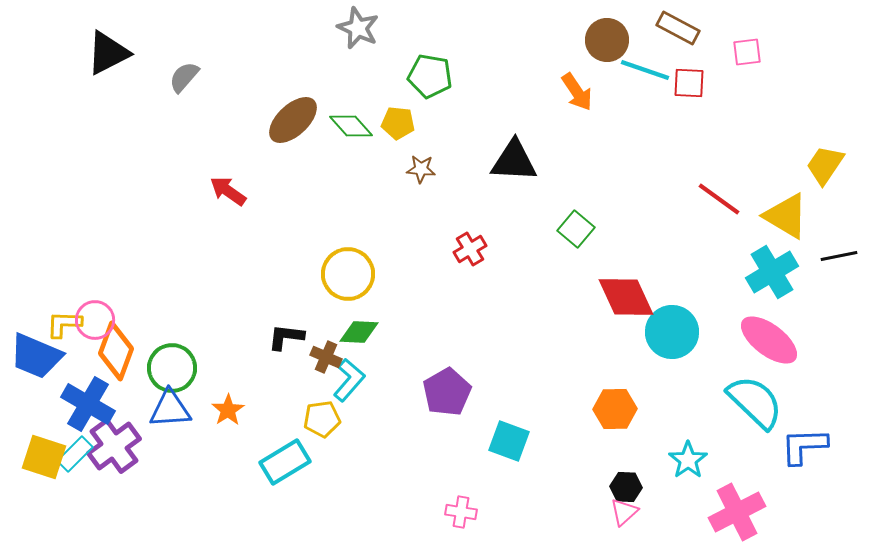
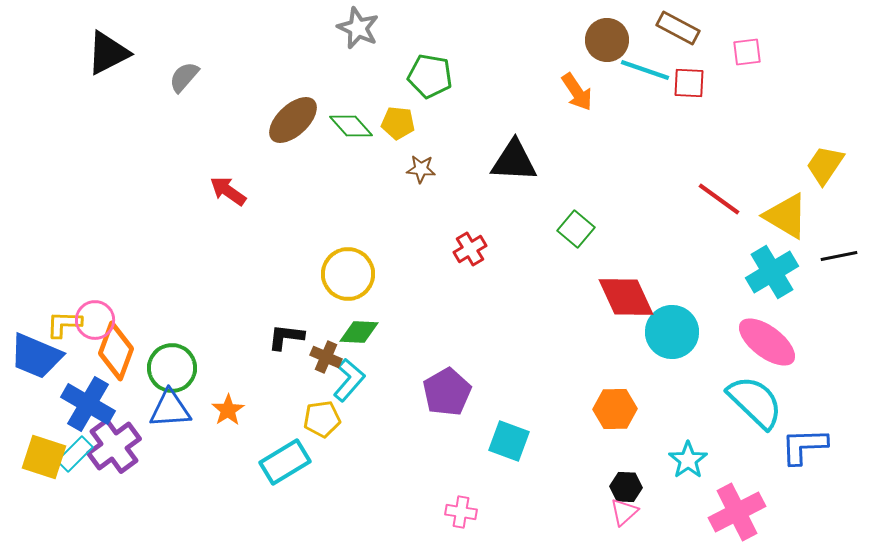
pink ellipse at (769, 340): moved 2 px left, 2 px down
